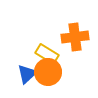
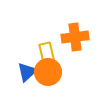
yellow rectangle: rotated 45 degrees clockwise
blue triangle: moved 2 px up
